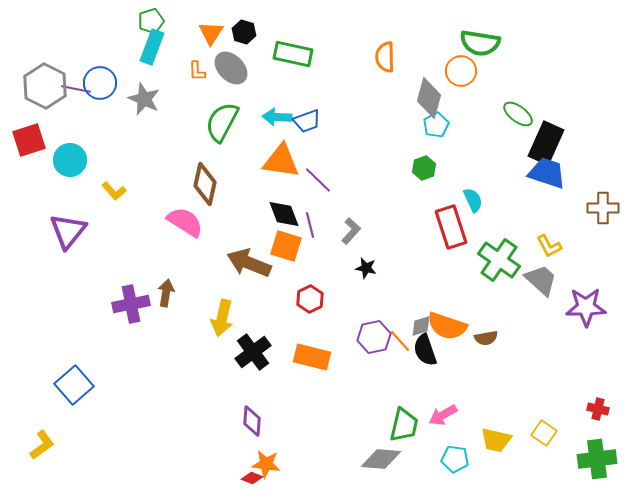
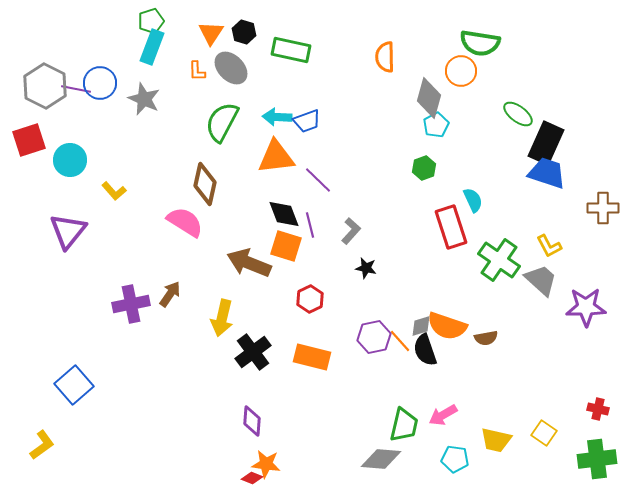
green rectangle at (293, 54): moved 2 px left, 4 px up
orange triangle at (281, 161): moved 5 px left, 4 px up; rotated 15 degrees counterclockwise
brown arrow at (166, 293): moved 4 px right, 1 px down; rotated 24 degrees clockwise
